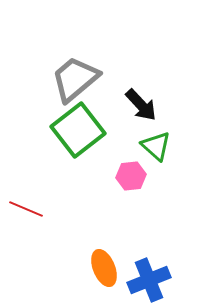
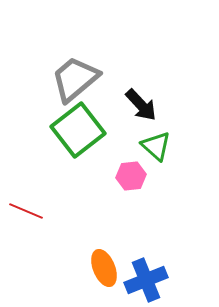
red line: moved 2 px down
blue cross: moved 3 px left
